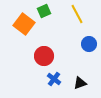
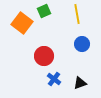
yellow line: rotated 18 degrees clockwise
orange square: moved 2 px left, 1 px up
blue circle: moved 7 px left
